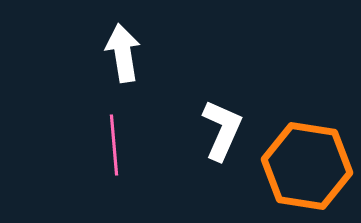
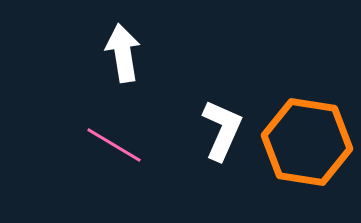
pink line: rotated 54 degrees counterclockwise
orange hexagon: moved 24 px up
